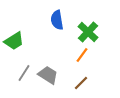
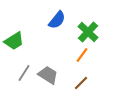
blue semicircle: rotated 132 degrees counterclockwise
